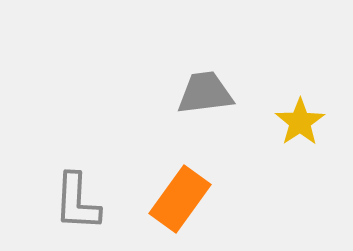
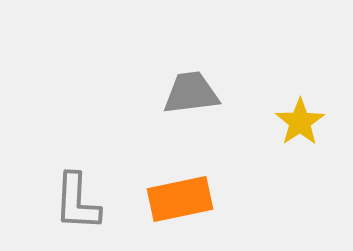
gray trapezoid: moved 14 px left
orange rectangle: rotated 42 degrees clockwise
